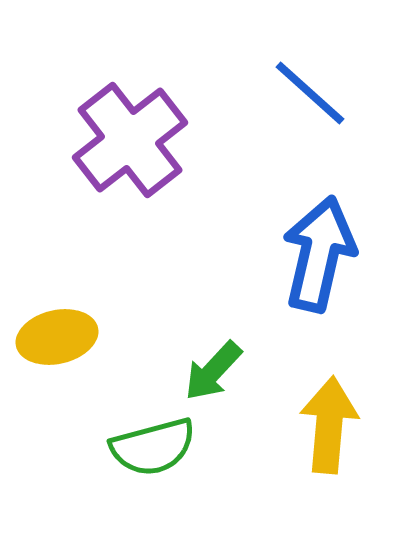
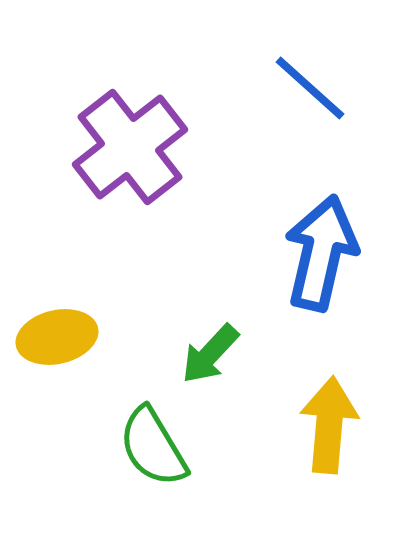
blue line: moved 5 px up
purple cross: moved 7 px down
blue arrow: moved 2 px right, 1 px up
green arrow: moved 3 px left, 17 px up
green semicircle: rotated 74 degrees clockwise
